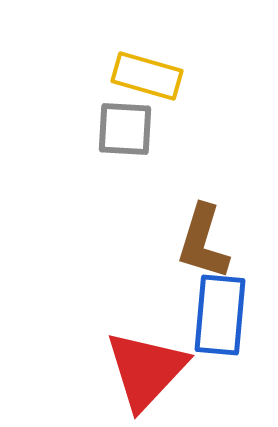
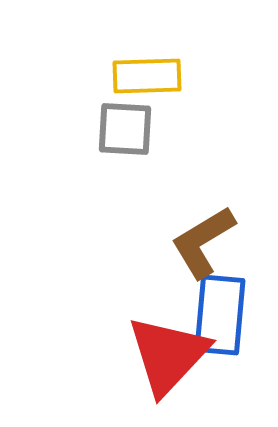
yellow rectangle: rotated 18 degrees counterclockwise
brown L-shape: rotated 42 degrees clockwise
red triangle: moved 22 px right, 15 px up
